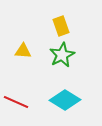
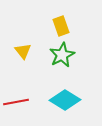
yellow triangle: rotated 48 degrees clockwise
red line: rotated 35 degrees counterclockwise
